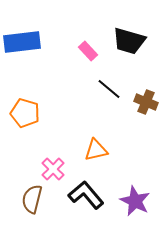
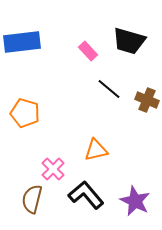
brown cross: moved 1 px right, 2 px up
